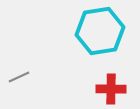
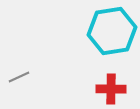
cyan hexagon: moved 12 px right
